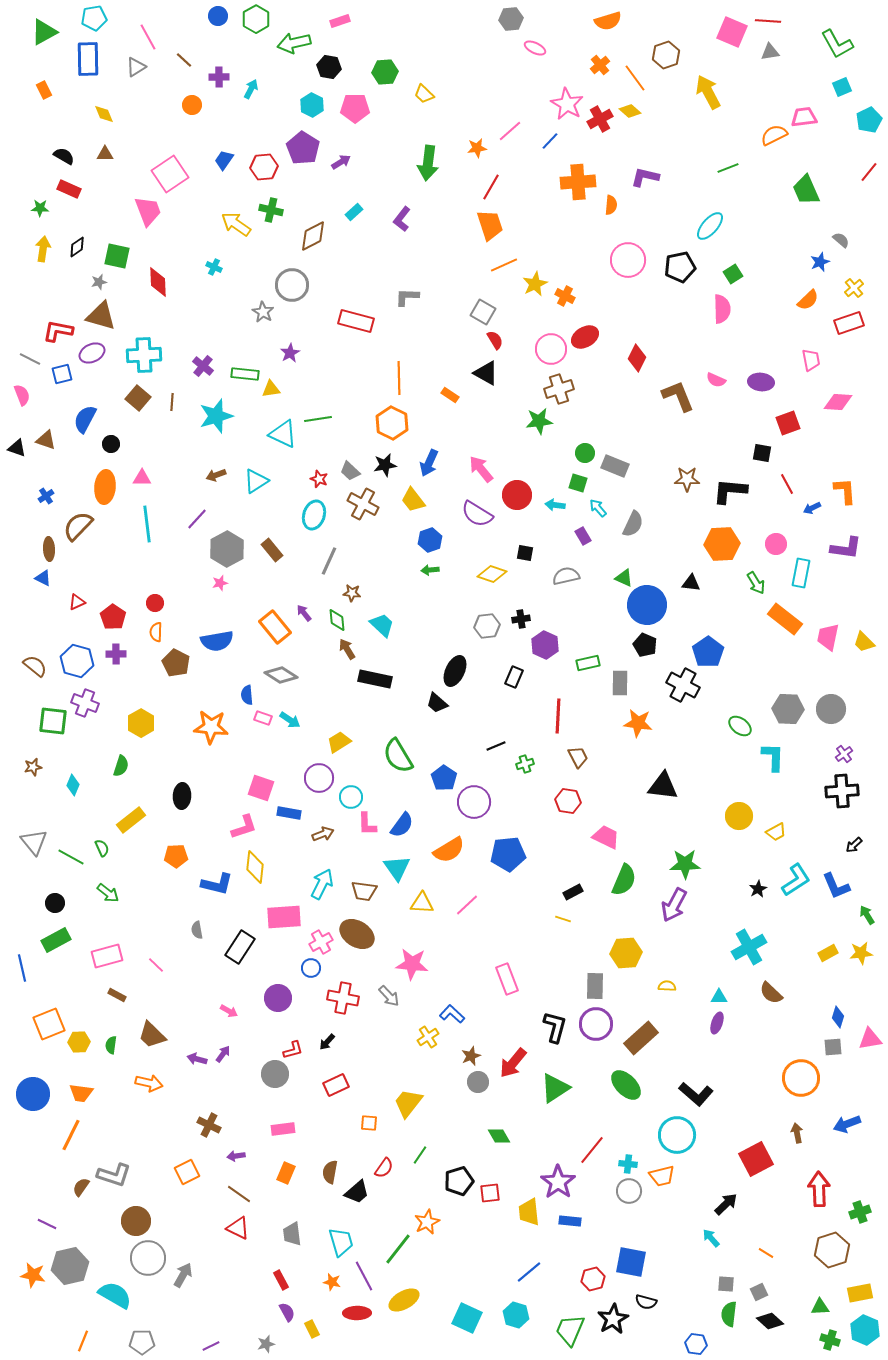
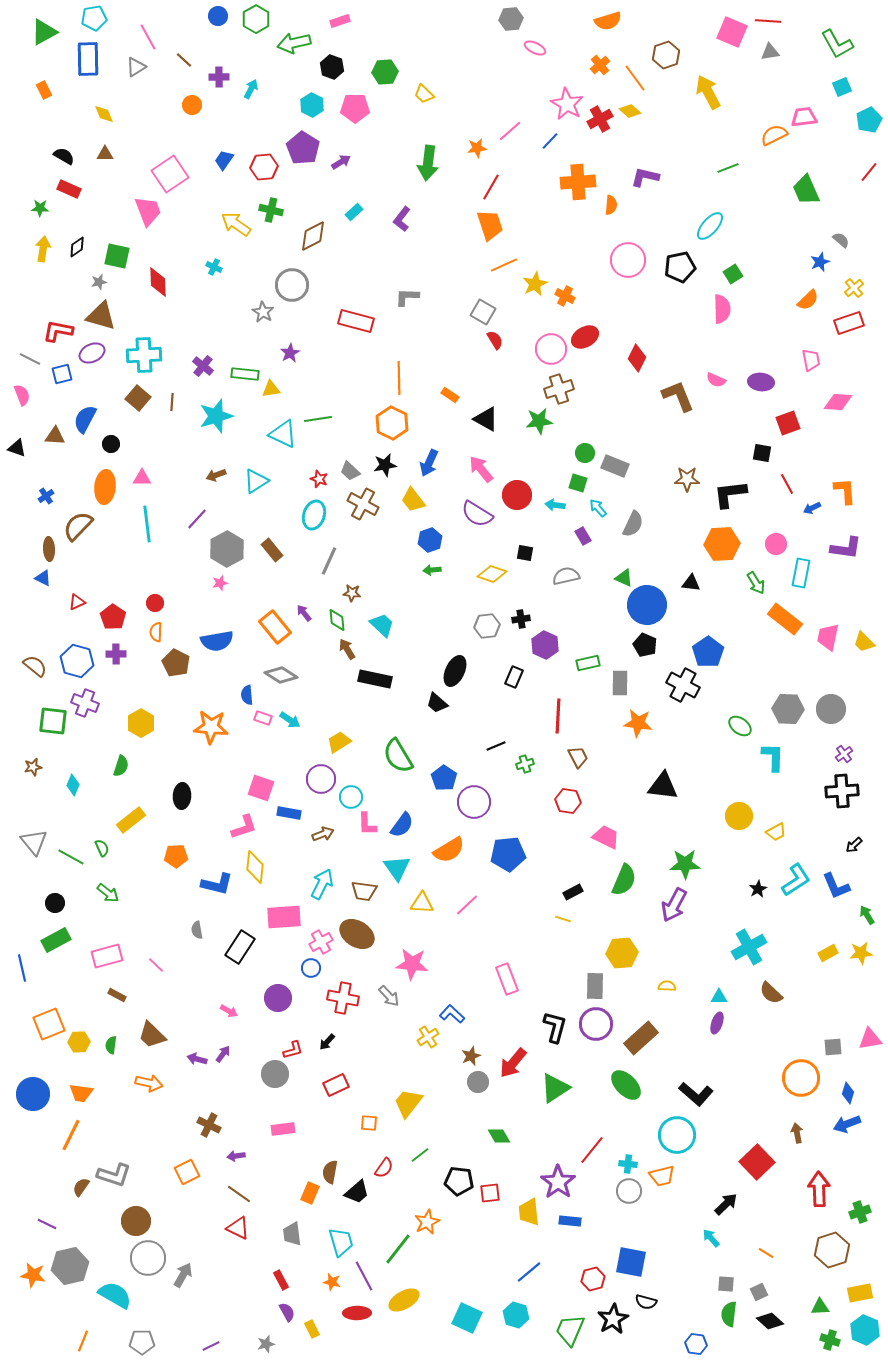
black hexagon at (329, 67): moved 3 px right; rotated 10 degrees clockwise
black triangle at (486, 373): moved 46 px down
brown triangle at (46, 440): moved 9 px right, 4 px up; rotated 15 degrees counterclockwise
black L-shape at (730, 491): moved 3 px down; rotated 12 degrees counterclockwise
green arrow at (430, 570): moved 2 px right
purple circle at (319, 778): moved 2 px right, 1 px down
yellow hexagon at (626, 953): moved 4 px left
blue diamond at (838, 1017): moved 10 px right, 76 px down
green line at (420, 1155): rotated 18 degrees clockwise
red square at (756, 1159): moved 1 px right, 3 px down; rotated 16 degrees counterclockwise
orange rectangle at (286, 1173): moved 24 px right, 20 px down
black pentagon at (459, 1181): rotated 24 degrees clockwise
